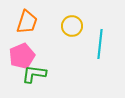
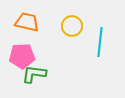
orange trapezoid: rotated 95 degrees counterclockwise
cyan line: moved 2 px up
pink pentagon: rotated 20 degrees clockwise
